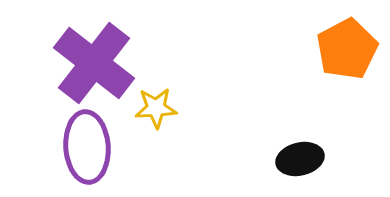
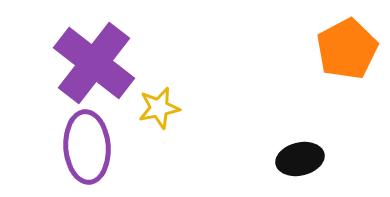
yellow star: moved 3 px right; rotated 9 degrees counterclockwise
